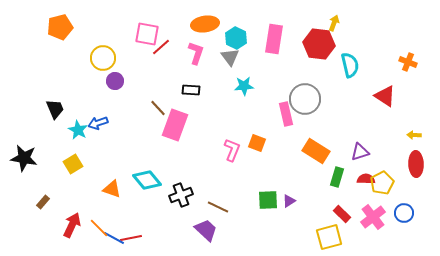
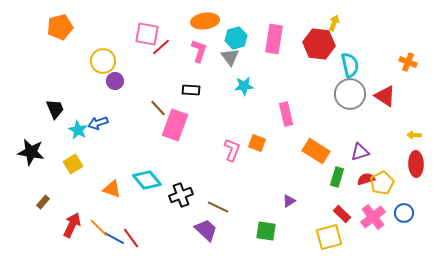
orange ellipse at (205, 24): moved 3 px up
cyan hexagon at (236, 38): rotated 20 degrees clockwise
pink L-shape at (196, 53): moved 3 px right, 2 px up
yellow circle at (103, 58): moved 3 px down
gray circle at (305, 99): moved 45 px right, 5 px up
black star at (24, 158): moved 7 px right, 6 px up
red semicircle at (366, 179): rotated 18 degrees counterclockwise
green square at (268, 200): moved 2 px left, 31 px down; rotated 10 degrees clockwise
red line at (131, 238): rotated 65 degrees clockwise
